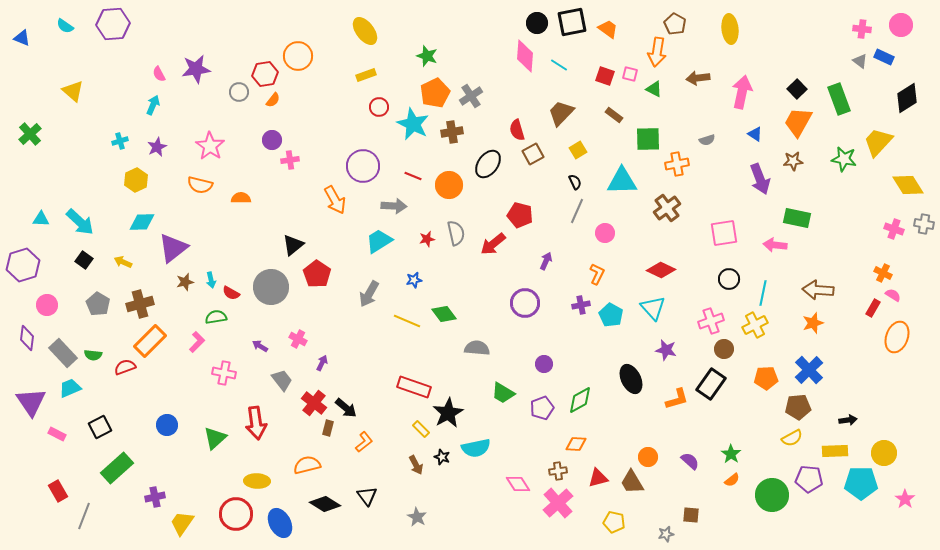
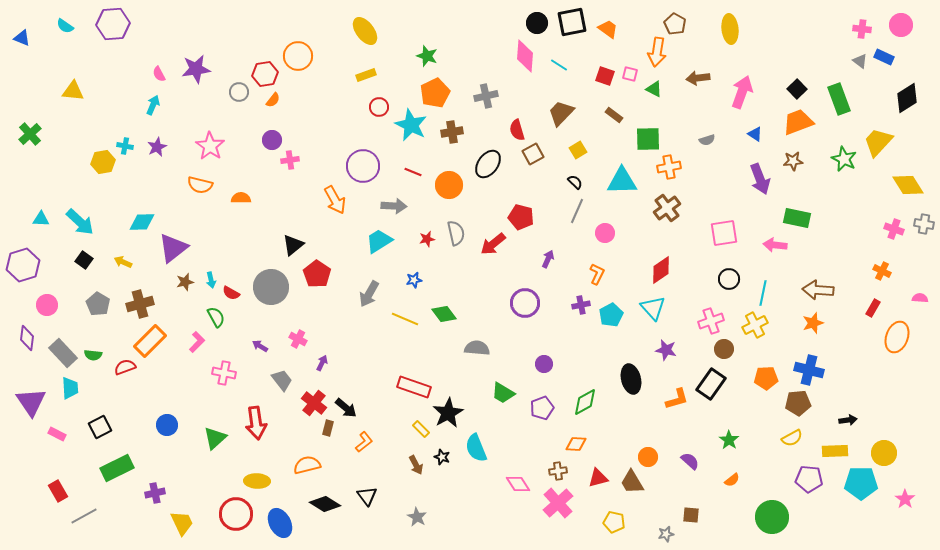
yellow triangle at (73, 91): rotated 35 degrees counterclockwise
pink arrow at (742, 92): rotated 8 degrees clockwise
gray cross at (471, 96): moved 15 px right; rotated 20 degrees clockwise
orange trapezoid at (798, 122): rotated 40 degrees clockwise
cyan star at (413, 124): moved 2 px left, 1 px down
cyan cross at (120, 141): moved 5 px right, 5 px down; rotated 28 degrees clockwise
green star at (844, 159): rotated 15 degrees clockwise
orange cross at (677, 164): moved 8 px left, 3 px down
red line at (413, 176): moved 4 px up
yellow hexagon at (136, 180): moved 33 px left, 18 px up; rotated 15 degrees clockwise
black semicircle at (575, 182): rotated 21 degrees counterclockwise
red pentagon at (520, 215): moved 1 px right, 2 px down
purple arrow at (546, 261): moved 2 px right, 2 px up
red diamond at (661, 270): rotated 60 degrees counterclockwise
orange cross at (883, 273): moved 1 px left, 2 px up
pink semicircle at (893, 295): moved 27 px right, 3 px down; rotated 28 degrees counterclockwise
cyan pentagon at (611, 315): rotated 15 degrees clockwise
green semicircle at (216, 317): rotated 70 degrees clockwise
yellow line at (407, 321): moved 2 px left, 2 px up
blue cross at (809, 370): rotated 32 degrees counterclockwise
black ellipse at (631, 379): rotated 12 degrees clockwise
cyan trapezoid at (70, 388): rotated 110 degrees clockwise
green diamond at (580, 400): moved 5 px right, 2 px down
brown pentagon at (798, 407): moved 4 px up
cyan semicircle at (476, 448): rotated 80 degrees clockwise
green star at (731, 454): moved 2 px left, 14 px up
green rectangle at (117, 468): rotated 16 degrees clockwise
green circle at (772, 495): moved 22 px down
purple cross at (155, 497): moved 4 px up
gray line at (84, 516): rotated 40 degrees clockwise
yellow trapezoid at (182, 523): rotated 120 degrees clockwise
